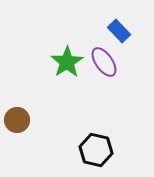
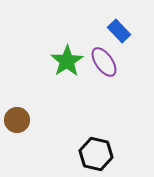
green star: moved 1 px up
black hexagon: moved 4 px down
